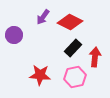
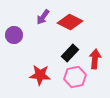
black rectangle: moved 3 px left, 5 px down
red arrow: moved 2 px down
